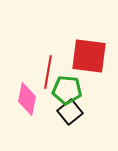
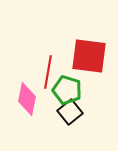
green pentagon: rotated 12 degrees clockwise
